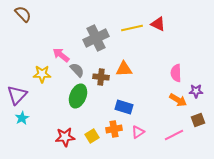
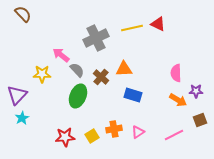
brown cross: rotated 35 degrees clockwise
blue rectangle: moved 9 px right, 12 px up
brown square: moved 2 px right
